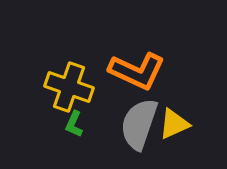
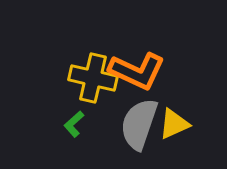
yellow cross: moved 24 px right, 9 px up; rotated 6 degrees counterclockwise
green L-shape: rotated 24 degrees clockwise
